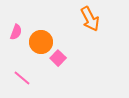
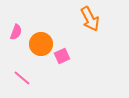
orange circle: moved 2 px down
pink square: moved 4 px right, 2 px up; rotated 21 degrees clockwise
